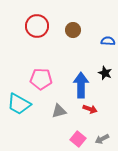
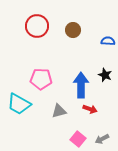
black star: moved 2 px down
